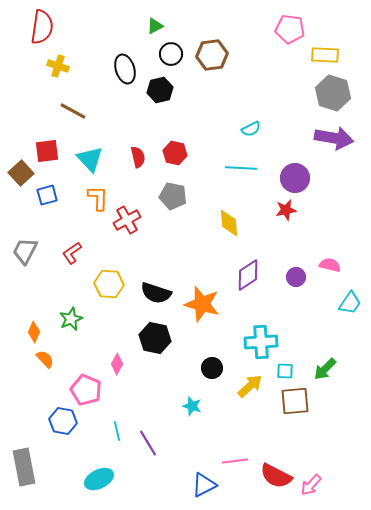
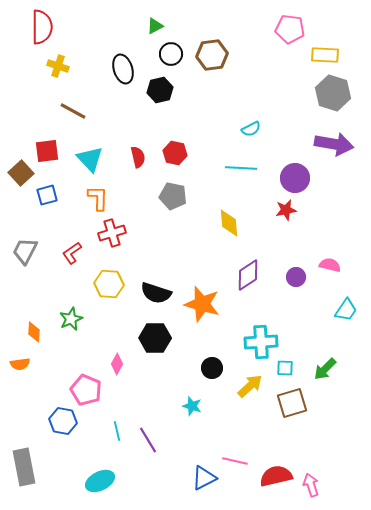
red semicircle at (42, 27): rotated 8 degrees counterclockwise
black ellipse at (125, 69): moved 2 px left
purple arrow at (334, 138): moved 6 px down
red cross at (127, 220): moved 15 px left, 13 px down; rotated 12 degrees clockwise
cyan trapezoid at (350, 303): moved 4 px left, 7 px down
orange diamond at (34, 332): rotated 20 degrees counterclockwise
black hexagon at (155, 338): rotated 12 degrees counterclockwise
orange semicircle at (45, 359): moved 25 px left, 5 px down; rotated 126 degrees clockwise
cyan square at (285, 371): moved 3 px up
brown square at (295, 401): moved 3 px left, 2 px down; rotated 12 degrees counterclockwise
purple line at (148, 443): moved 3 px up
pink line at (235, 461): rotated 20 degrees clockwise
red semicircle at (276, 476): rotated 140 degrees clockwise
cyan ellipse at (99, 479): moved 1 px right, 2 px down
blue triangle at (204, 485): moved 7 px up
pink arrow at (311, 485): rotated 120 degrees clockwise
